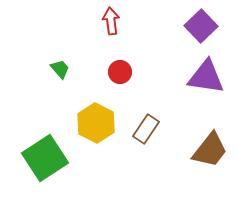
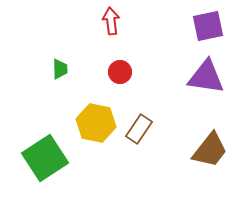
purple square: moved 7 px right; rotated 32 degrees clockwise
green trapezoid: rotated 40 degrees clockwise
yellow hexagon: rotated 15 degrees counterclockwise
brown rectangle: moved 7 px left
